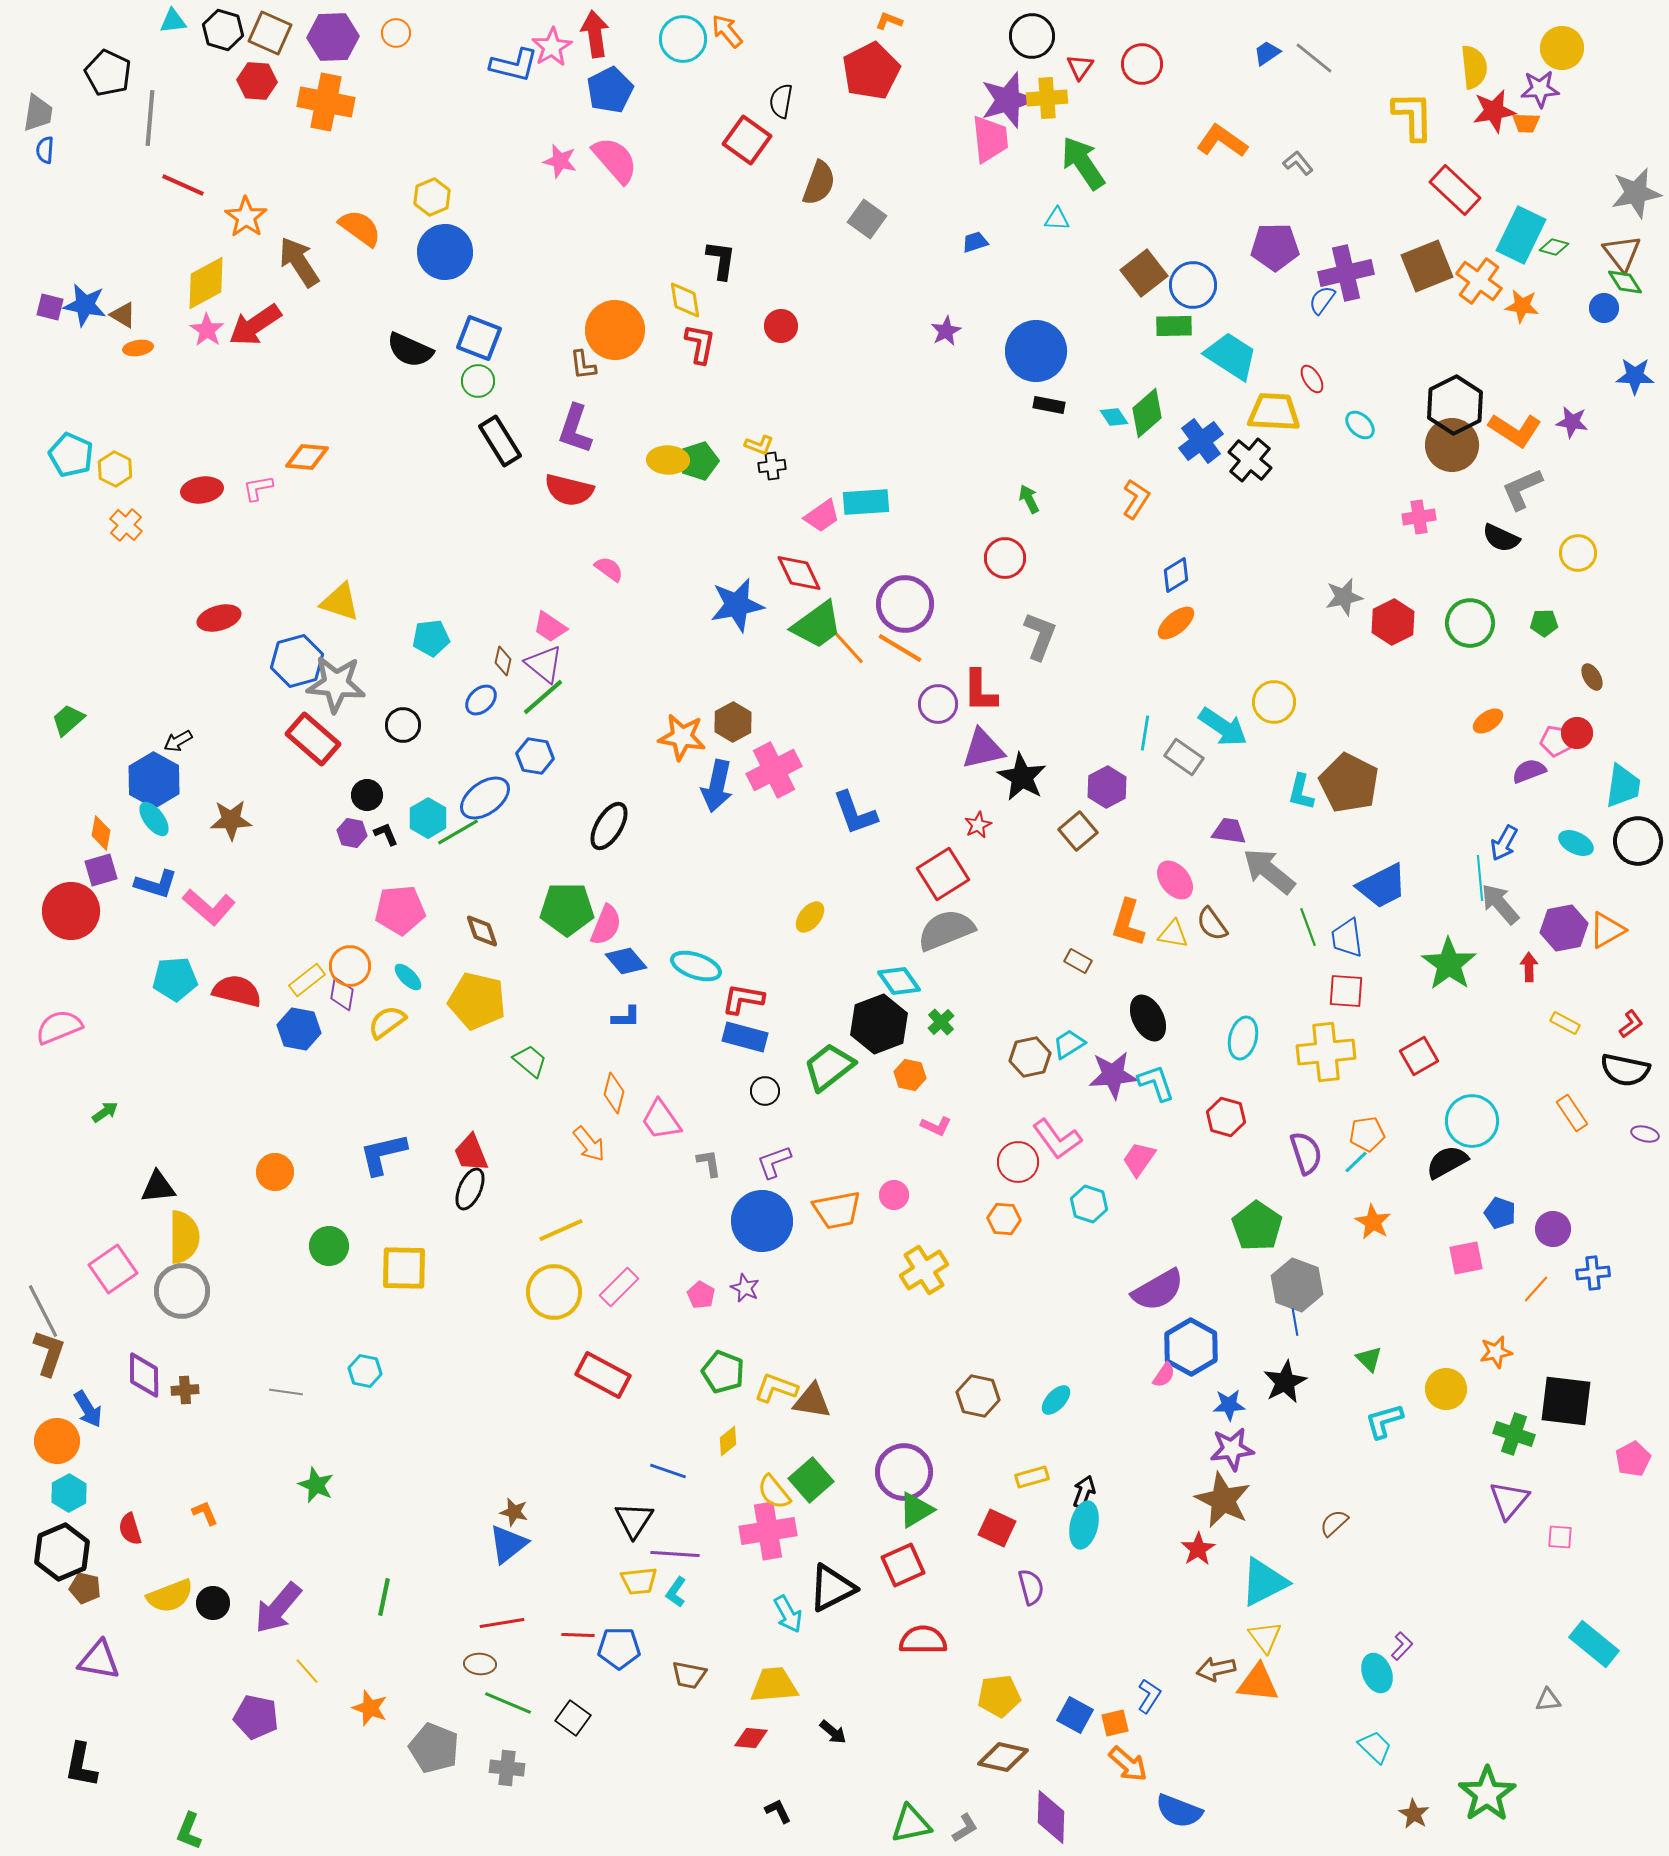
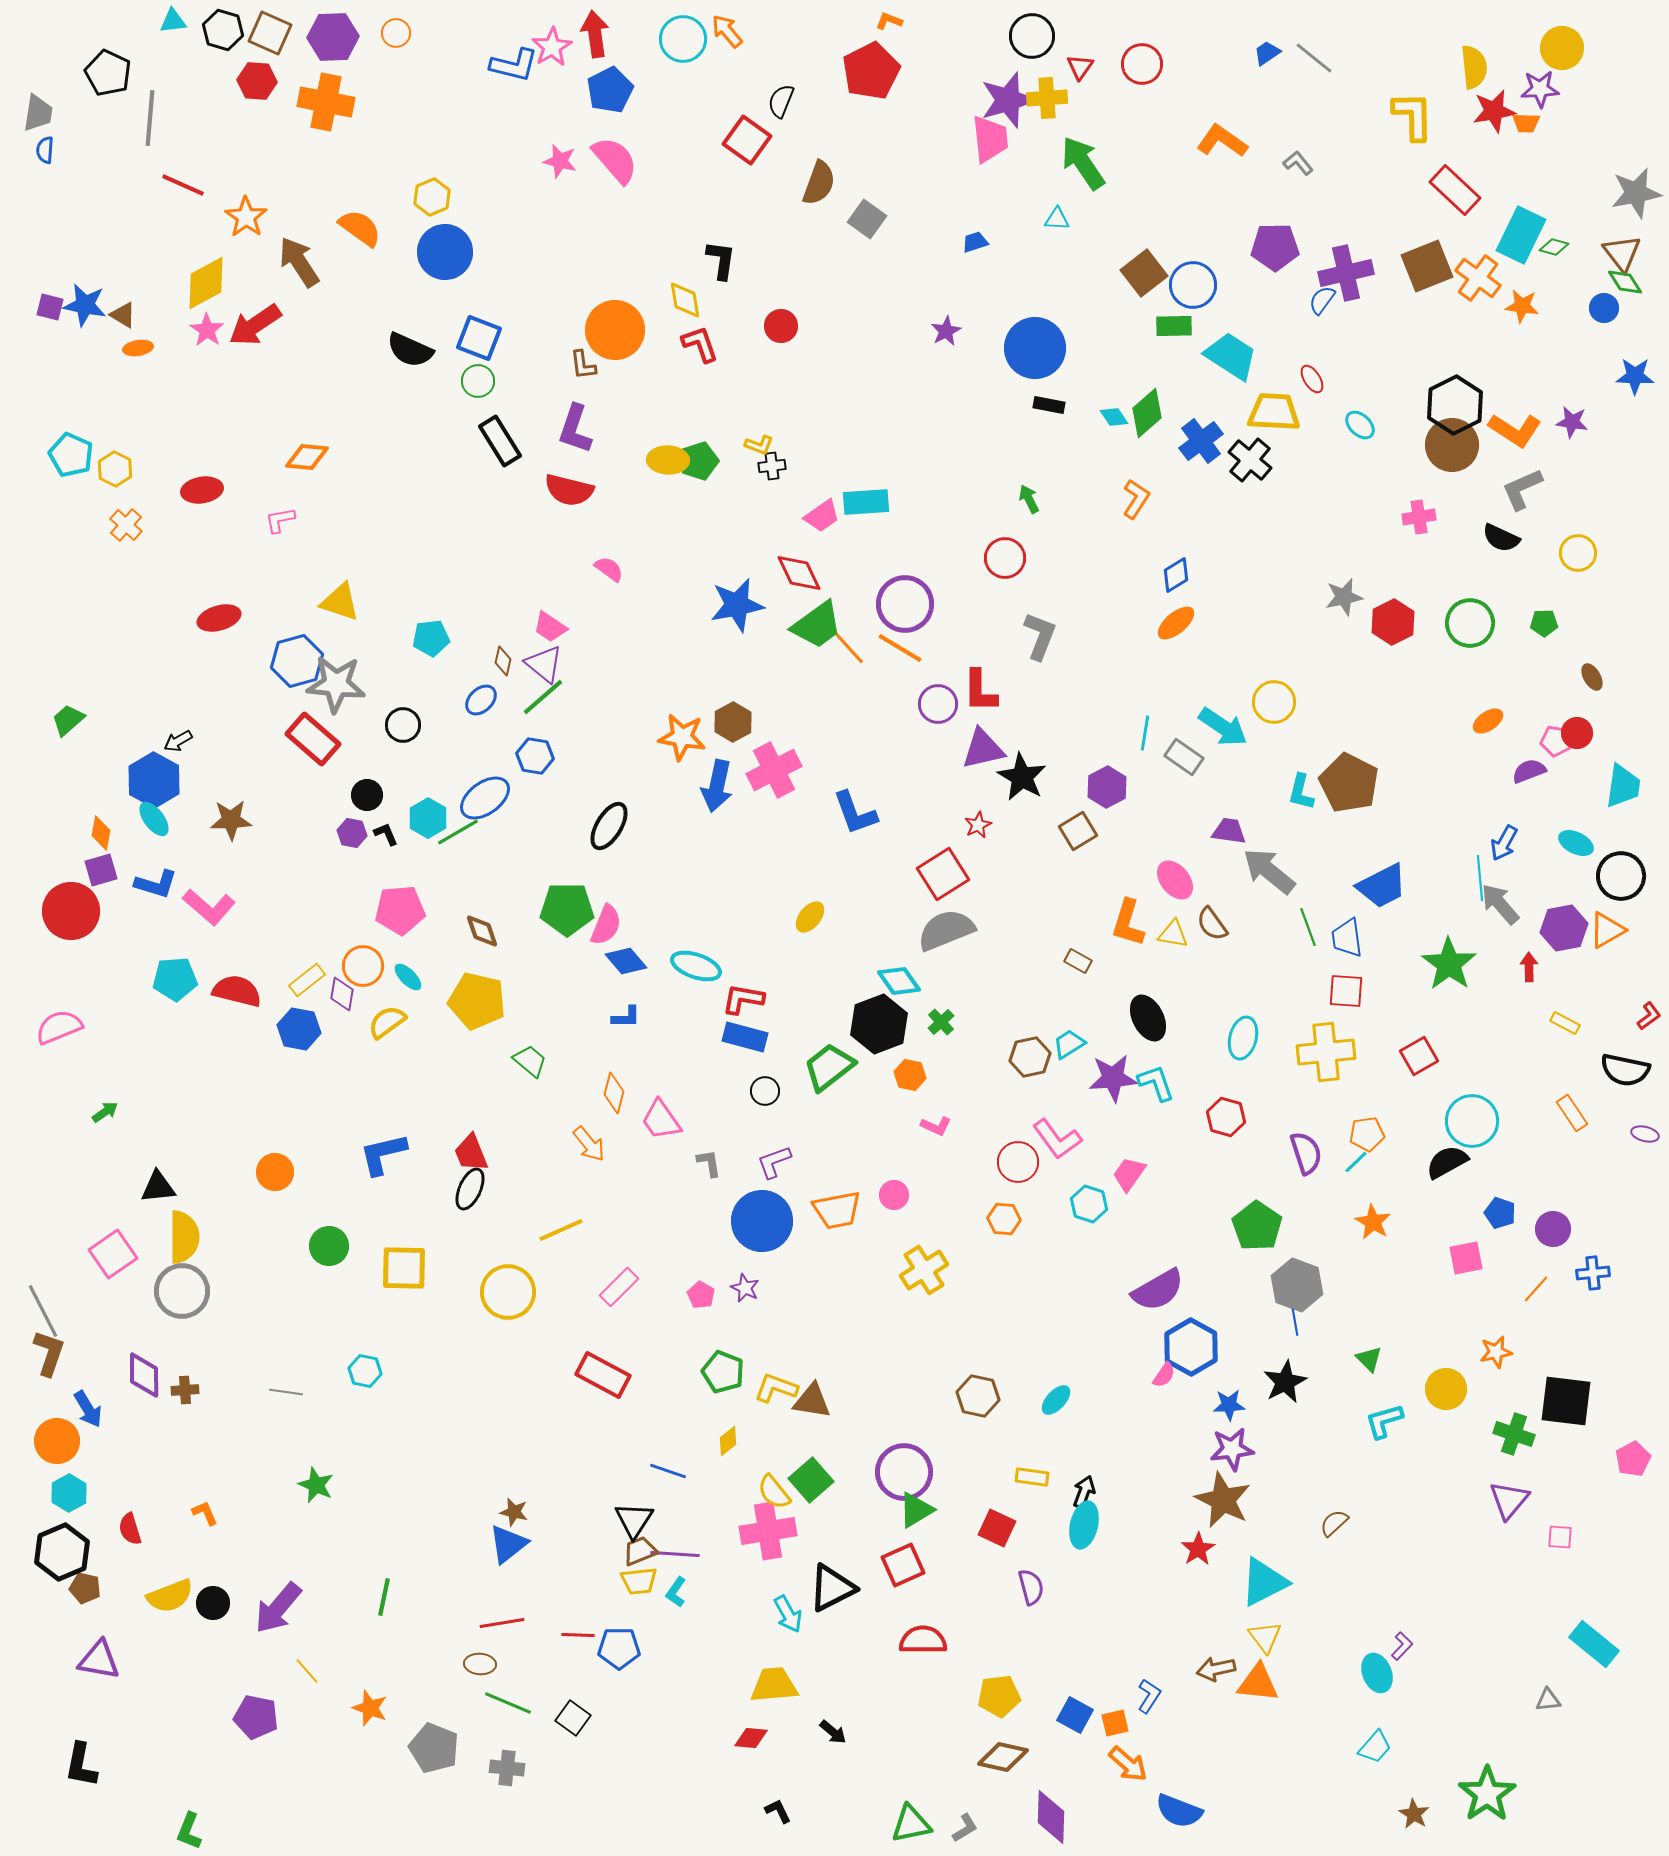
black semicircle at (781, 101): rotated 12 degrees clockwise
orange cross at (1479, 281): moved 1 px left, 3 px up
red L-shape at (700, 344): rotated 30 degrees counterclockwise
blue circle at (1036, 351): moved 1 px left, 3 px up
pink L-shape at (258, 488): moved 22 px right, 32 px down
brown square at (1078, 831): rotated 9 degrees clockwise
black circle at (1638, 841): moved 17 px left, 35 px down
orange circle at (350, 966): moved 13 px right
red L-shape at (1631, 1024): moved 18 px right, 8 px up
purple star at (1113, 1075): moved 3 px down
pink trapezoid at (1139, 1159): moved 10 px left, 15 px down
pink square at (113, 1269): moved 15 px up
yellow circle at (554, 1292): moved 46 px left
yellow rectangle at (1032, 1477): rotated 24 degrees clockwise
brown trapezoid at (689, 1675): moved 49 px left, 124 px up; rotated 147 degrees clockwise
cyan trapezoid at (1375, 1747): rotated 87 degrees clockwise
